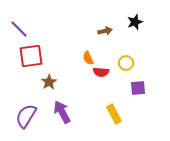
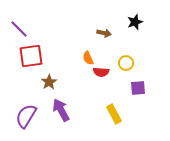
brown arrow: moved 1 px left, 2 px down; rotated 24 degrees clockwise
purple arrow: moved 1 px left, 2 px up
